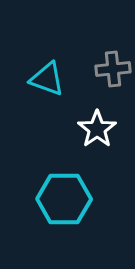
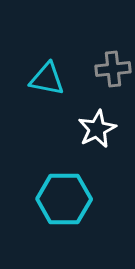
cyan triangle: rotated 9 degrees counterclockwise
white star: rotated 9 degrees clockwise
